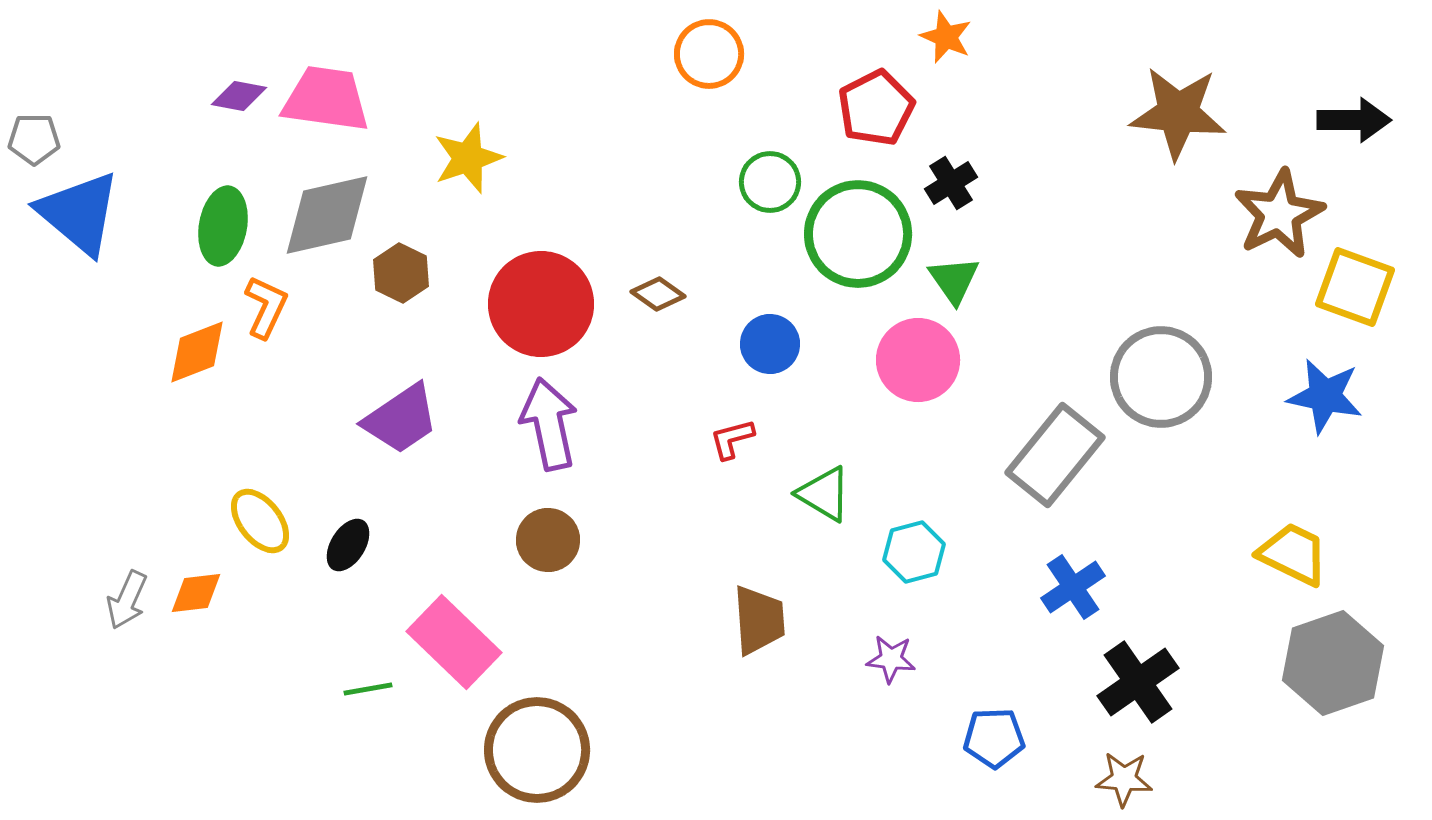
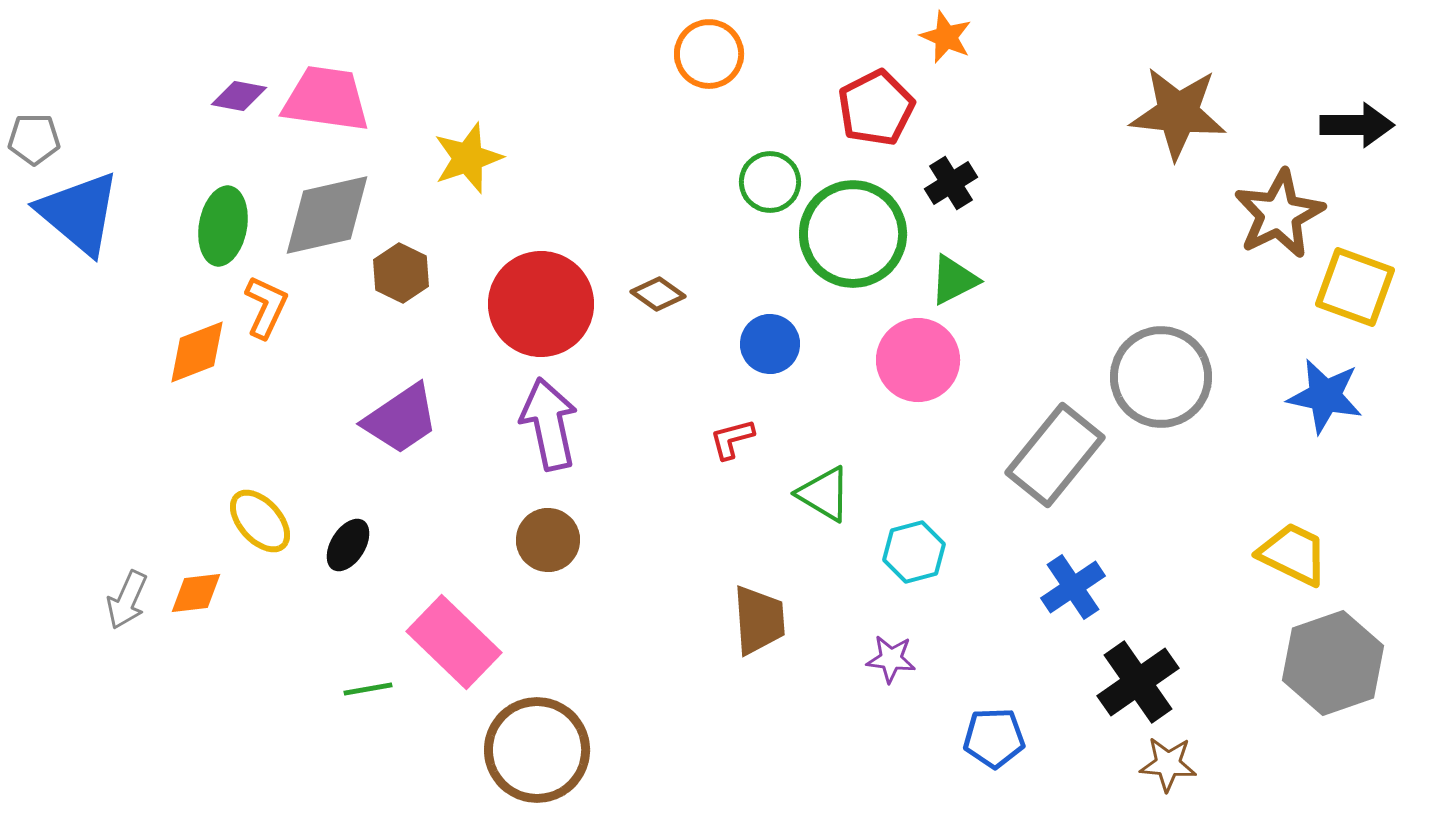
black arrow at (1354, 120): moved 3 px right, 5 px down
green circle at (858, 234): moved 5 px left
green triangle at (954, 280): rotated 38 degrees clockwise
yellow ellipse at (260, 521): rotated 4 degrees counterclockwise
brown star at (1124, 779): moved 44 px right, 15 px up
